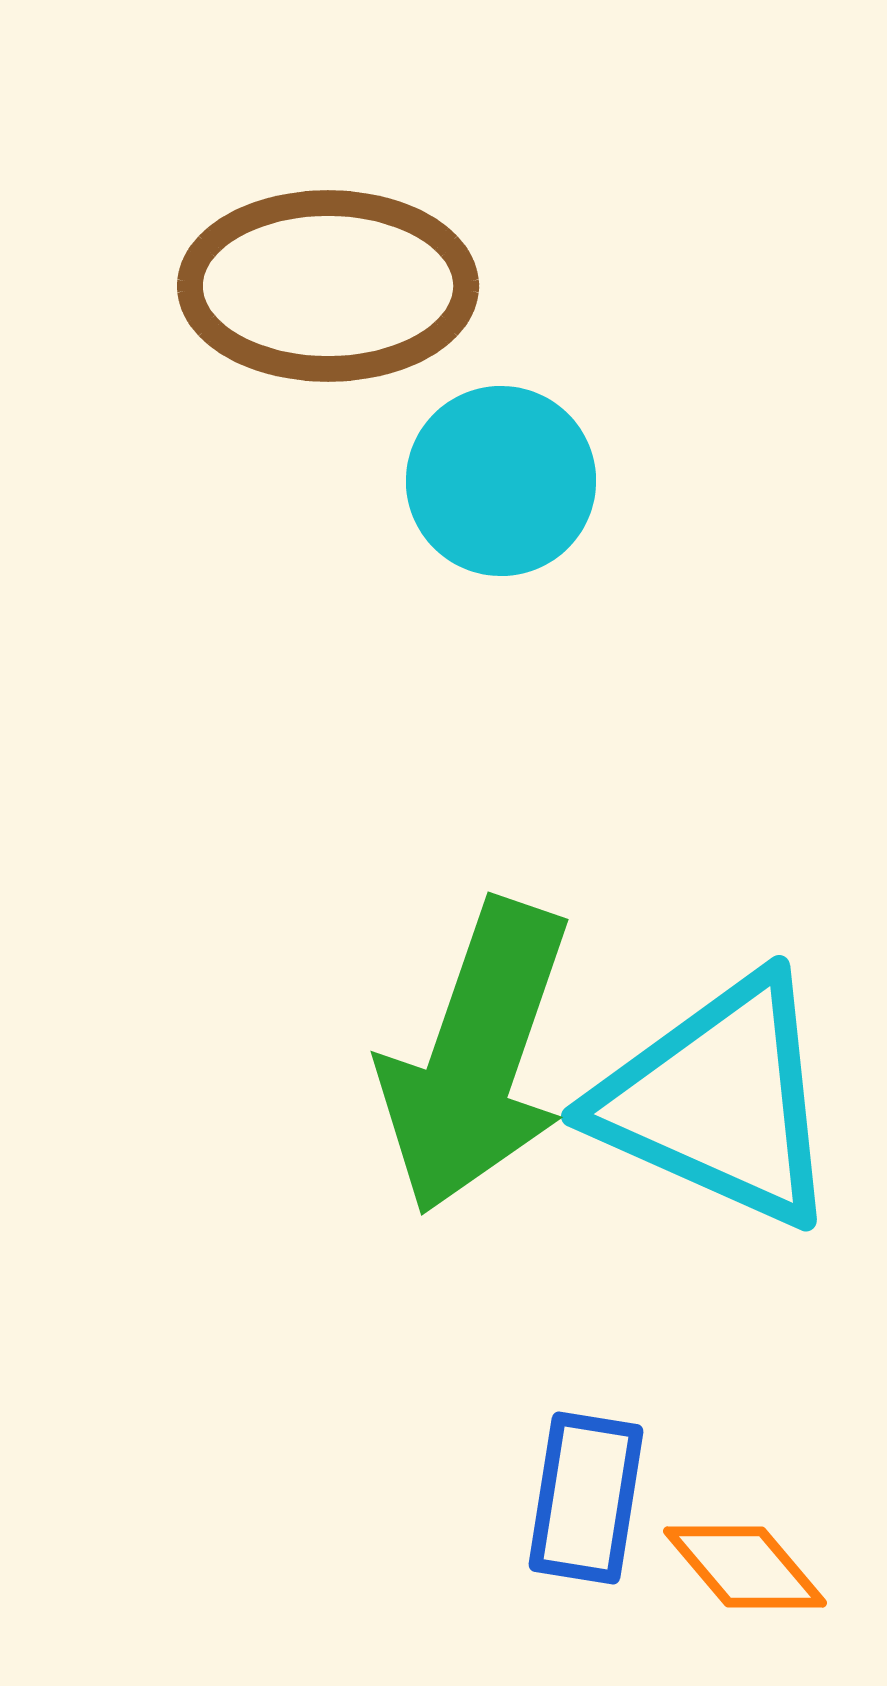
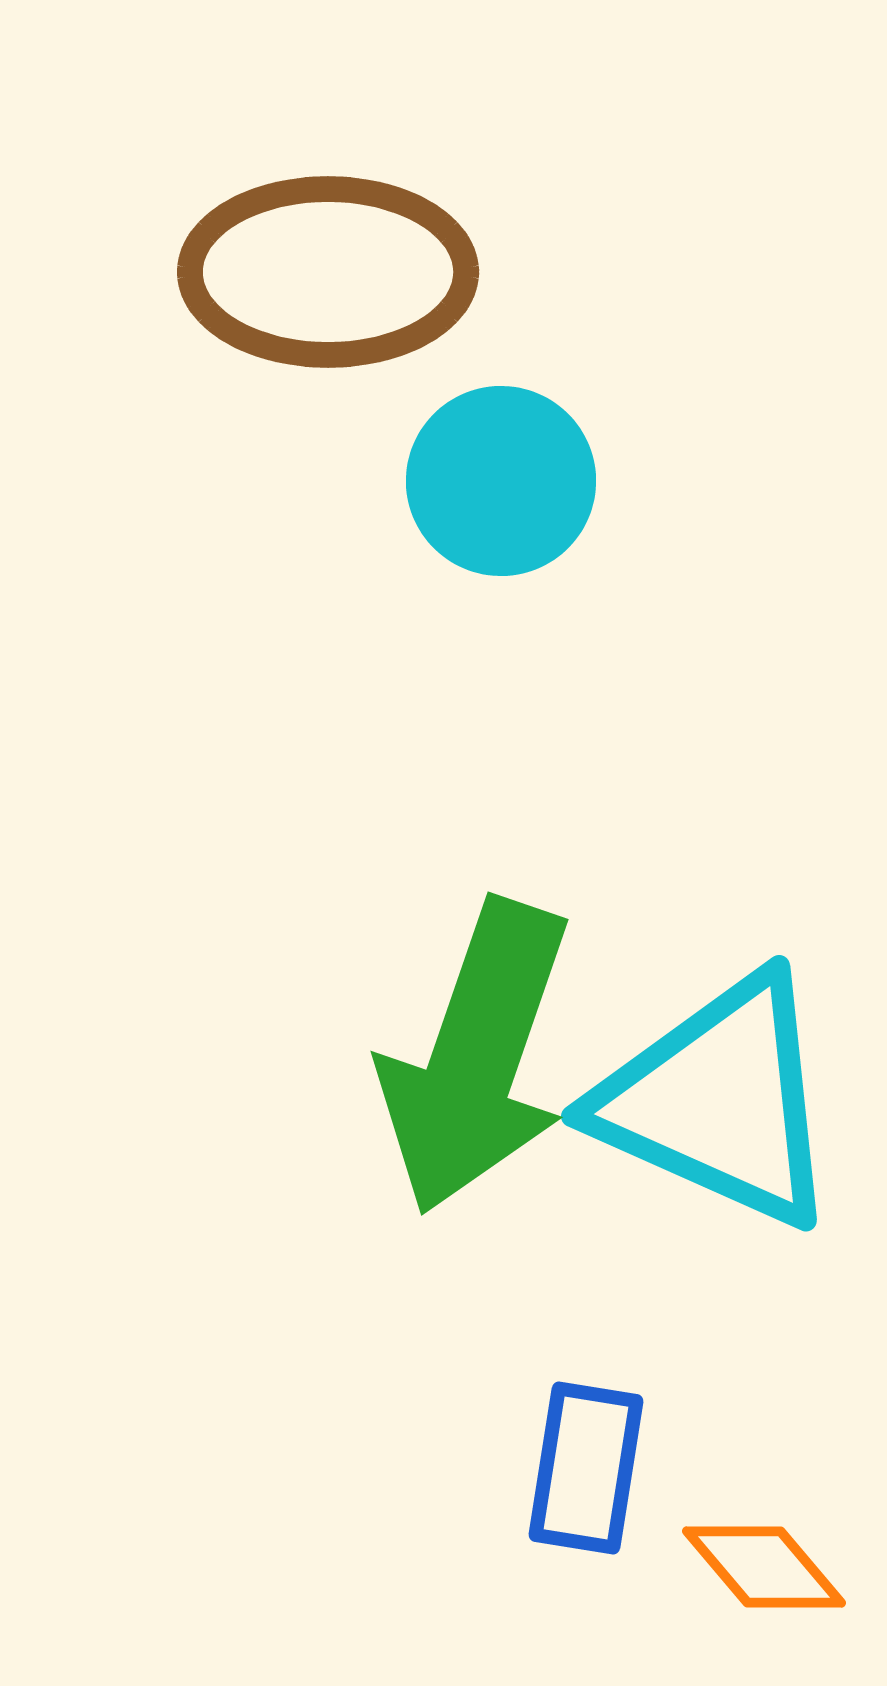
brown ellipse: moved 14 px up
blue rectangle: moved 30 px up
orange diamond: moved 19 px right
